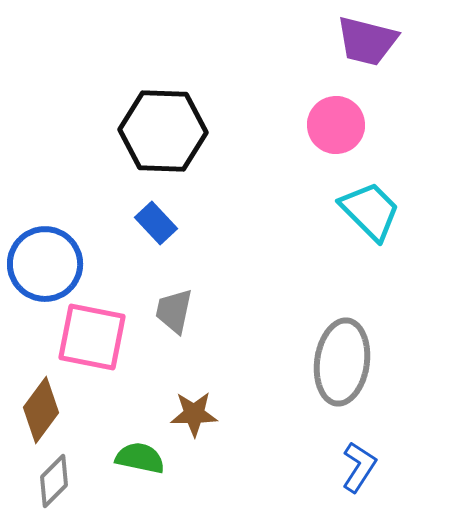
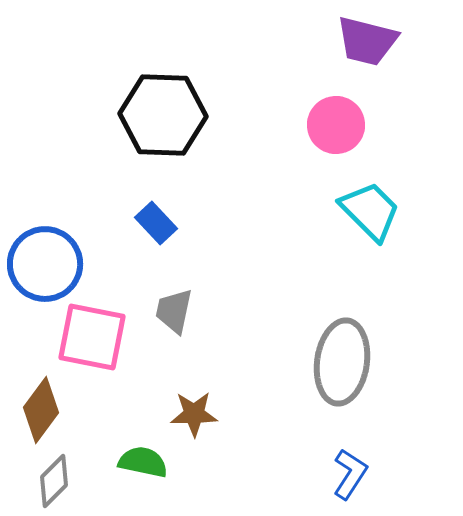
black hexagon: moved 16 px up
green semicircle: moved 3 px right, 4 px down
blue L-shape: moved 9 px left, 7 px down
